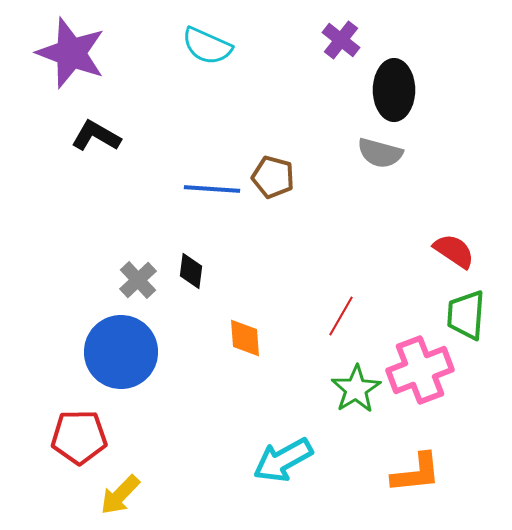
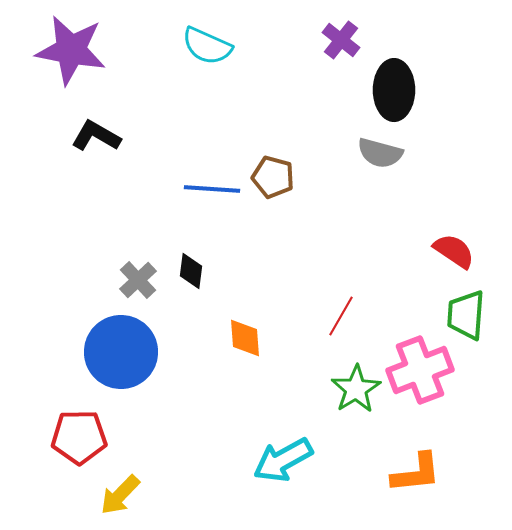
purple star: moved 3 px up; rotated 10 degrees counterclockwise
